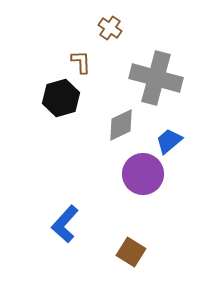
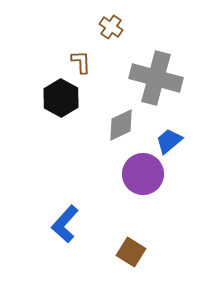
brown cross: moved 1 px right, 1 px up
black hexagon: rotated 15 degrees counterclockwise
